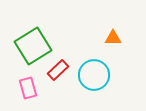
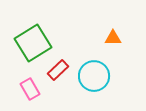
green square: moved 3 px up
cyan circle: moved 1 px down
pink rectangle: moved 2 px right, 1 px down; rotated 15 degrees counterclockwise
